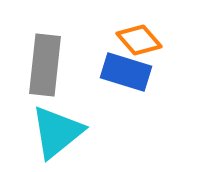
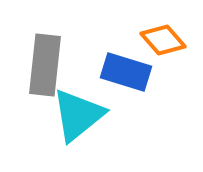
orange diamond: moved 24 px right
cyan triangle: moved 21 px right, 17 px up
